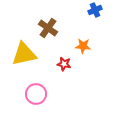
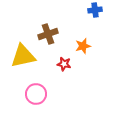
blue cross: rotated 16 degrees clockwise
brown cross: moved 6 px down; rotated 36 degrees clockwise
orange star: rotated 21 degrees counterclockwise
yellow triangle: moved 1 px left, 2 px down
